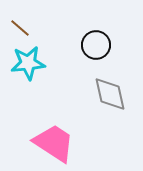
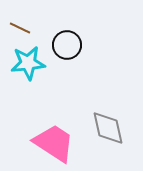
brown line: rotated 15 degrees counterclockwise
black circle: moved 29 px left
gray diamond: moved 2 px left, 34 px down
